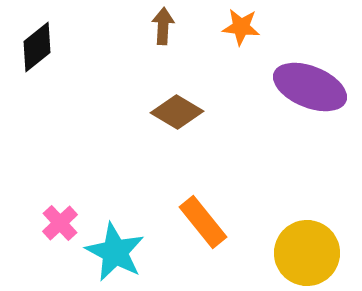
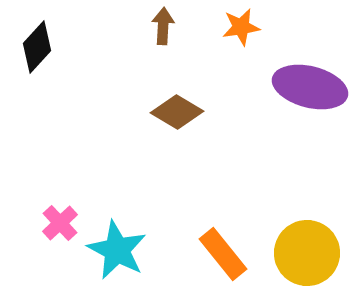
orange star: rotated 15 degrees counterclockwise
black diamond: rotated 9 degrees counterclockwise
purple ellipse: rotated 8 degrees counterclockwise
orange rectangle: moved 20 px right, 32 px down
cyan star: moved 2 px right, 2 px up
